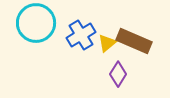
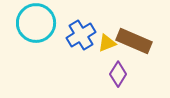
yellow triangle: rotated 18 degrees clockwise
